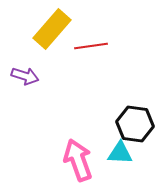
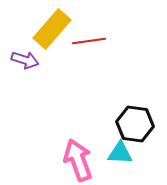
red line: moved 2 px left, 5 px up
purple arrow: moved 16 px up
